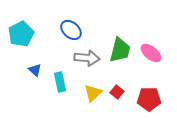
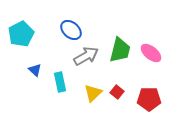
gray arrow: moved 1 px left, 2 px up; rotated 35 degrees counterclockwise
